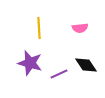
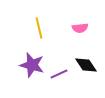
yellow line: rotated 10 degrees counterclockwise
purple star: moved 2 px right, 2 px down
